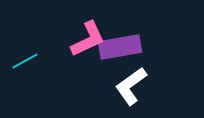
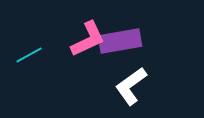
purple rectangle: moved 6 px up
cyan line: moved 4 px right, 6 px up
